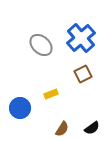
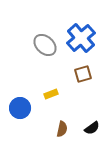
gray ellipse: moved 4 px right
brown square: rotated 12 degrees clockwise
brown semicircle: rotated 21 degrees counterclockwise
